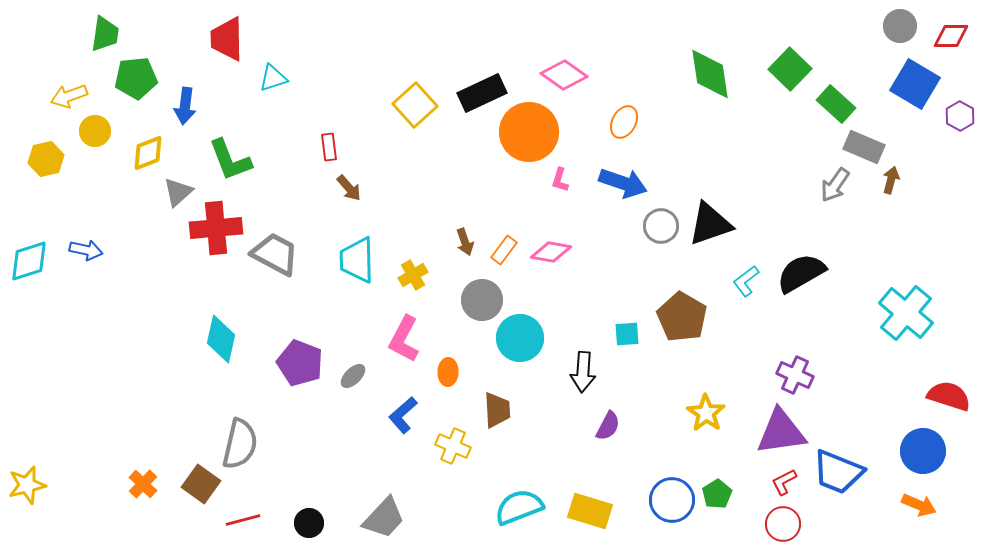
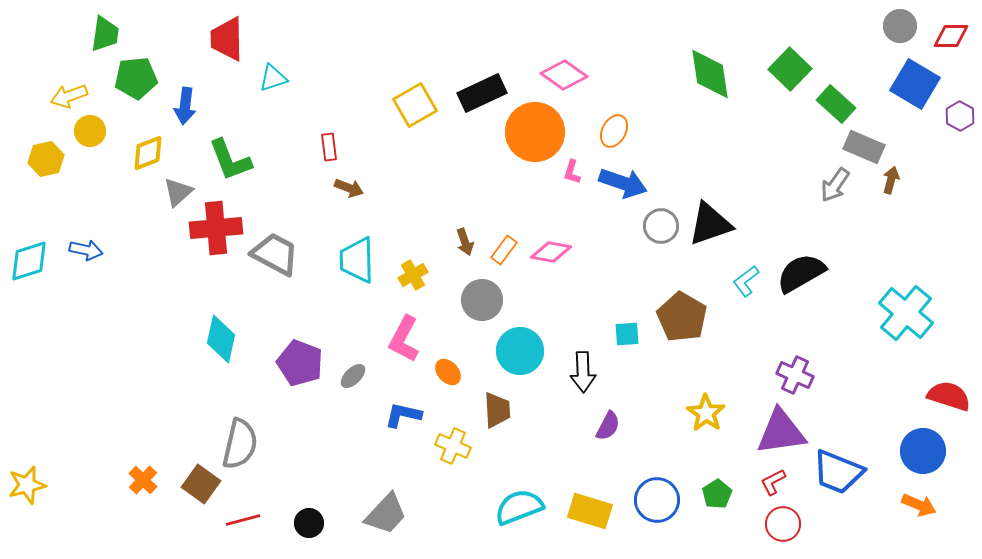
yellow square at (415, 105): rotated 12 degrees clockwise
orange ellipse at (624, 122): moved 10 px left, 9 px down
yellow circle at (95, 131): moved 5 px left
orange circle at (529, 132): moved 6 px right
pink L-shape at (560, 180): moved 12 px right, 8 px up
brown arrow at (349, 188): rotated 28 degrees counterclockwise
cyan circle at (520, 338): moved 13 px down
orange ellipse at (448, 372): rotated 44 degrees counterclockwise
black arrow at (583, 372): rotated 6 degrees counterclockwise
blue L-shape at (403, 415): rotated 54 degrees clockwise
red L-shape at (784, 482): moved 11 px left
orange cross at (143, 484): moved 4 px up
blue circle at (672, 500): moved 15 px left
gray trapezoid at (384, 518): moved 2 px right, 4 px up
